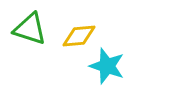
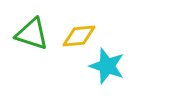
green triangle: moved 2 px right, 5 px down
